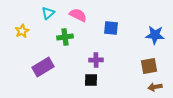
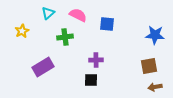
blue square: moved 4 px left, 4 px up
